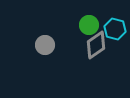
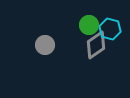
cyan hexagon: moved 5 px left
